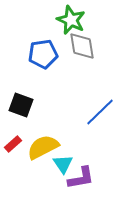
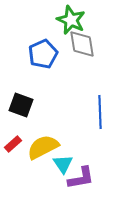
gray diamond: moved 2 px up
blue pentagon: rotated 16 degrees counterclockwise
blue line: rotated 48 degrees counterclockwise
